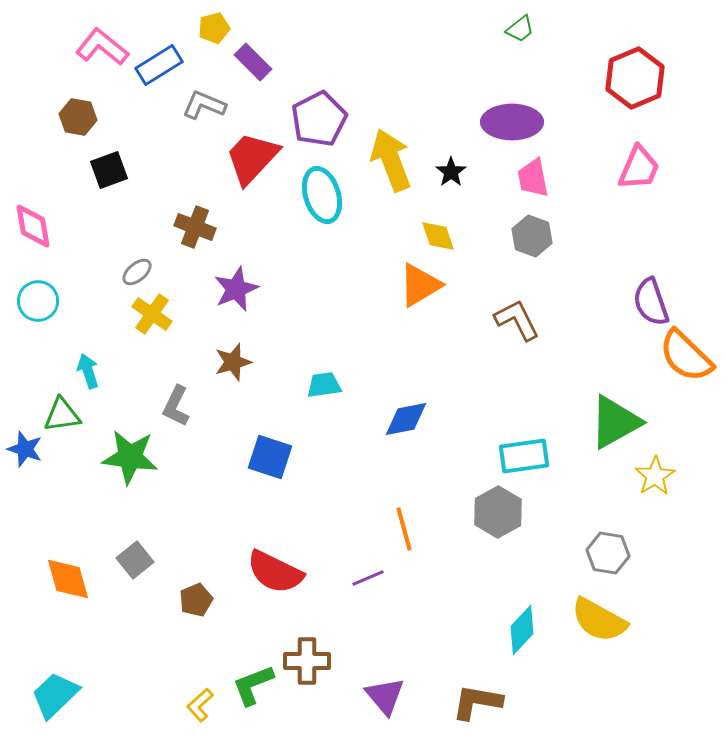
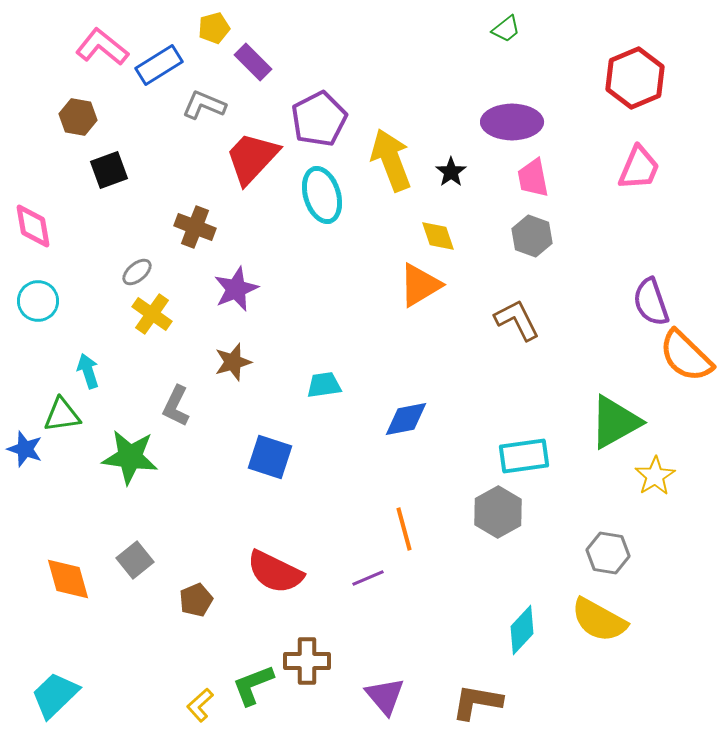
green trapezoid at (520, 29): moved 14 px left
